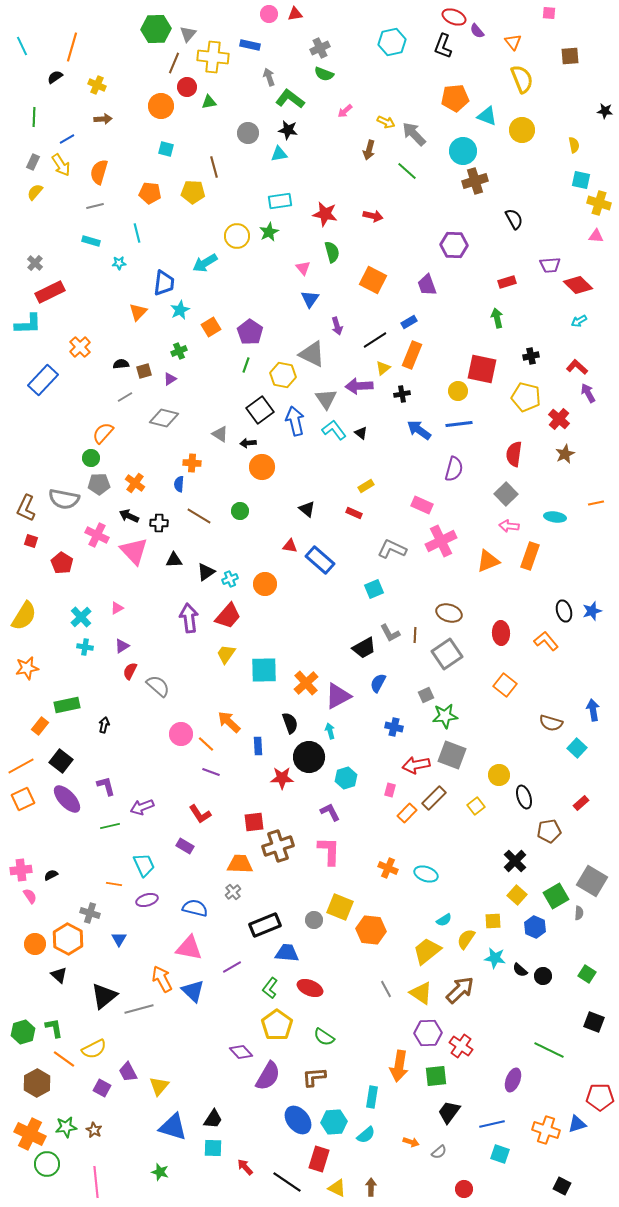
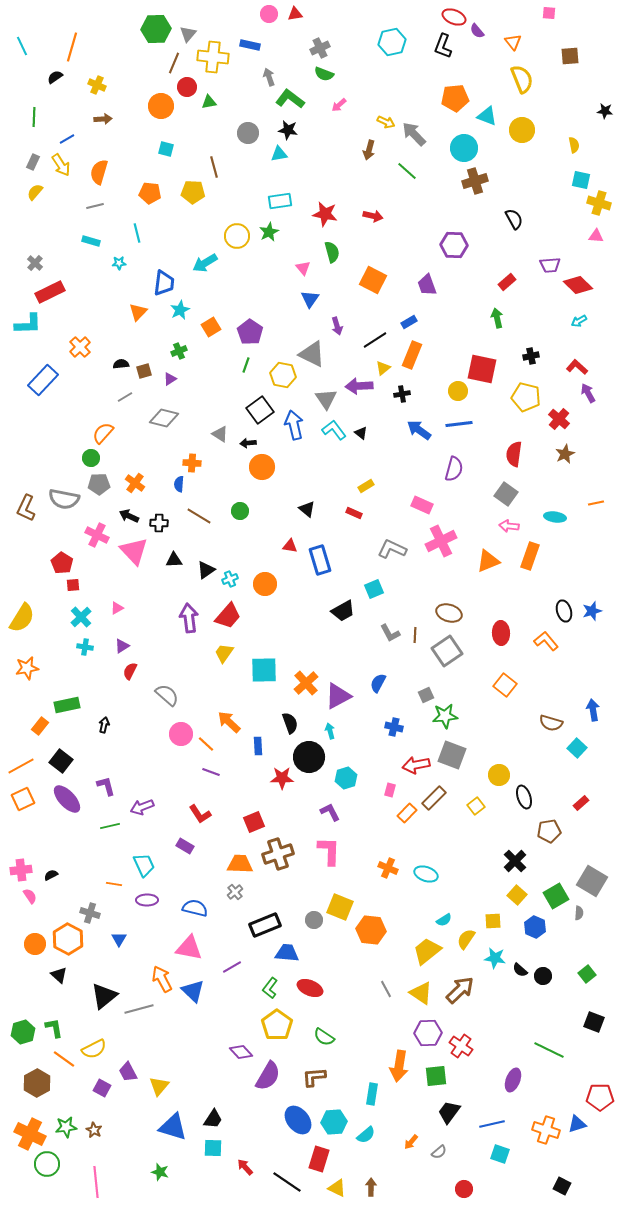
pink arrow at (345, 111): moved 6 px left, 6 px up
cyan circle at (463, 151): moved 1 px right, 3 px up
red rectangle at (507, 282): rotated 24 degrees counterclockwise
blue arrow at (295, 421): moved 1 px left, 4 px down
gray square at (506, 494): rotated 10 degrees counterclockwise
red square at (31, 541): moved 42 px right, 44 px down; rotated 24 degrees counterclockwise
blue rectangle at (320, 560): rotated 32 degrees clockwise
black triangle at (206, 572): moved 2 px up
yellow semicircle at (24, 616): moved 2 px left, 2 px down
black trapezoid at (364, 648): moved 21 px left, 37 px up
yellow trapezoid at (226, 654): moved 2 px left, 1 px up
gray square at (447, 654): moved 3 px up
gray semicircle at (158, 686): moved 9 px right, 9 px down
red square at (254, 822): rotated 15 degrees counterclockwise
brown cross at (278, 846): moved 8 px down
gray cross at (233, 892): moved 2 px right
purple ellipse at (147, 900): rotated 15 degrees clockwise
green square at (587, 974): rotated 18 degrees clockwise
cyan rectangle at (372, 1097): moved 3 px up
orange arrow at (411, 1142): rotated 112 degrees clockwise
